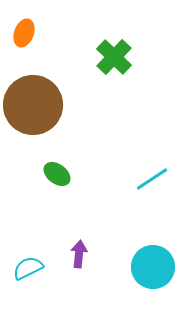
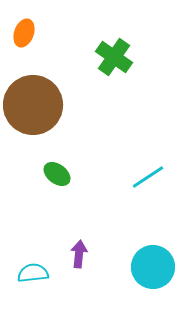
green cross: rotated 9 degrees counterclockwise
cyan line: moved 4 px left, 2 px up
cyan semicircle: moved 5 px right, 5 px down; rotated 20 degrees clockwise
